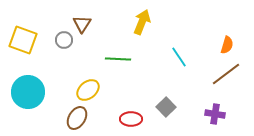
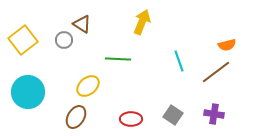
brown triangle: rotated 30 degrees counterclockwise
yellow square: rotated 32 degrees clockwise
orange semicircle: rotated 60 degrees clockwise
cyan line: moved 4 px down; rotated 15 degrees clockwise
brown line: moved 10 px left, 2 px up
yellow ellipse: moved 4 px up
gray square: moved 7 px right, 8 px down; rotated 12 degrees counterclockwise
purple cross: moved 1 px left
brown ellipse: moved 1 px left, 1 px up
